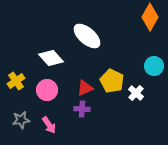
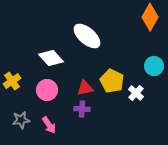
yellow cross: moved 4 px left
red triangle: rotated 12 degrees clockwise
